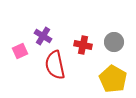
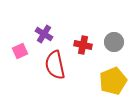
purple cross: moved 1 px right, 2 px up
yellow pentagon: moved 2 px down; rotated 20 degrees clockwise
